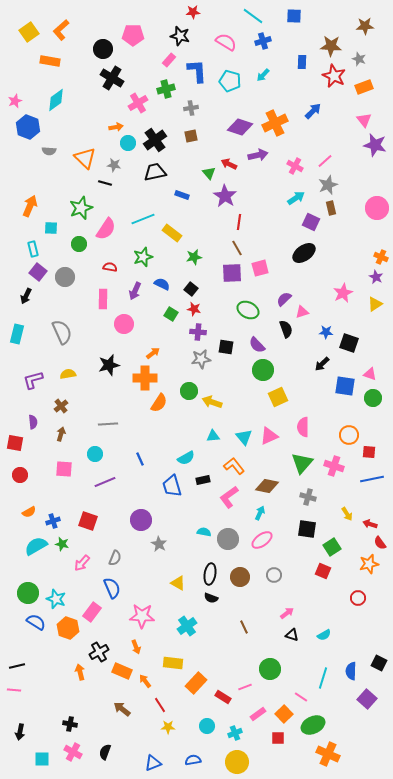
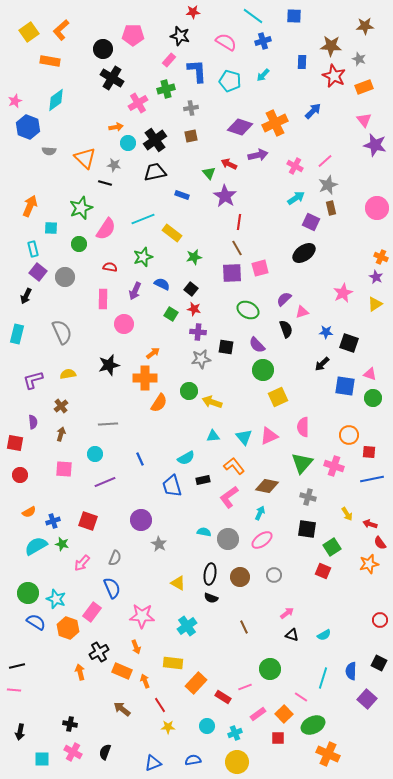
red circle at (358, 598): moved 22 px right, 22 px down
orange arrow at (145, 681): rotated 16 degrees clockwise
